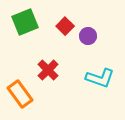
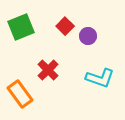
green square: moved 4 px left, 5 px down
